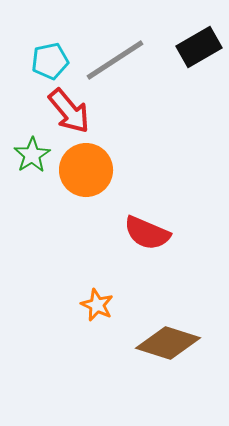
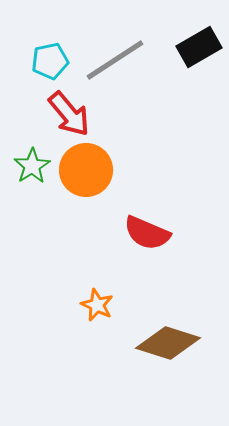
red arrow: moved 3 px down
green star: moved 11 px down
